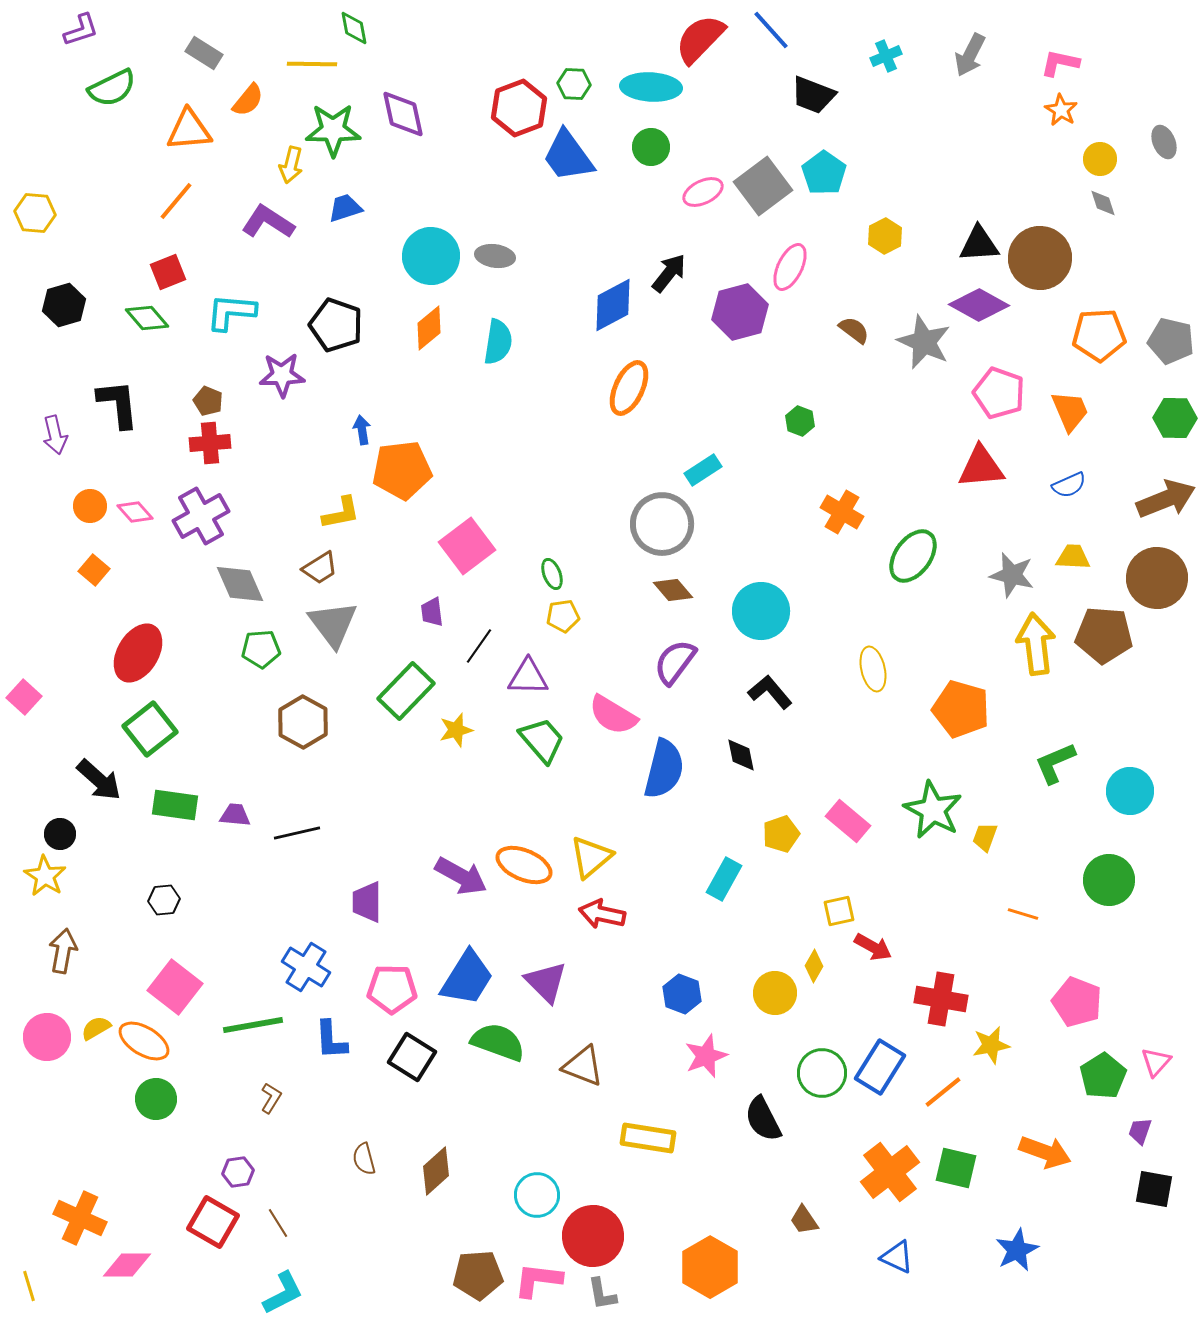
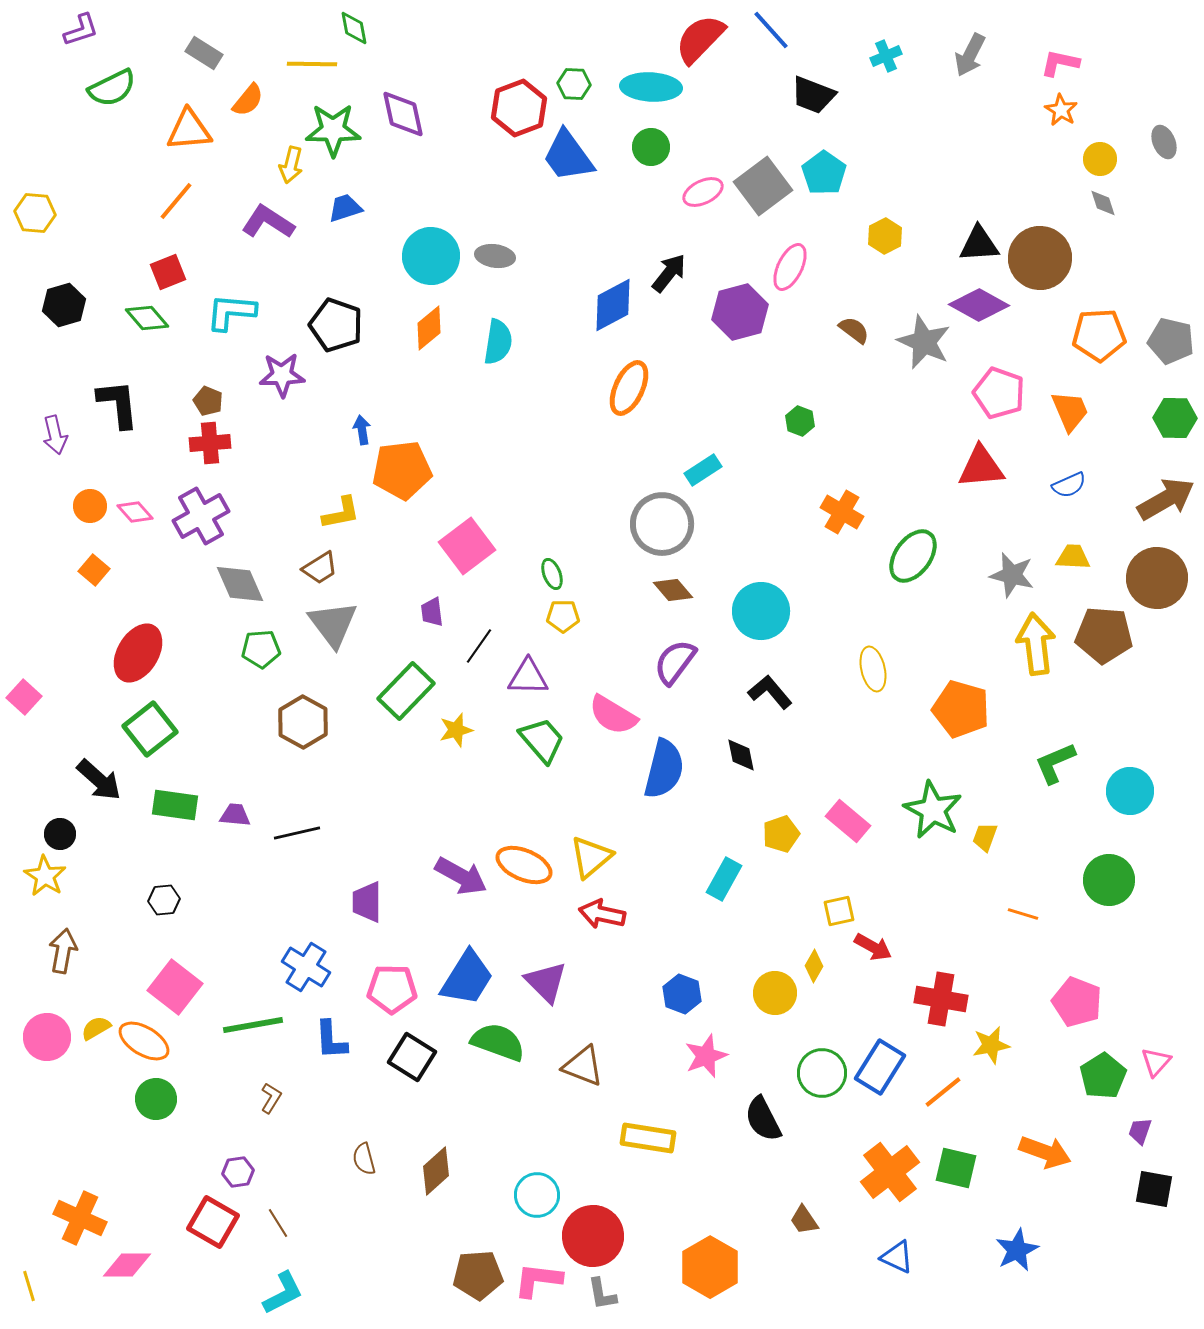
brown arrow at (1166, 499): rotated 8 degrees counterclockwise
yellow pentagon at (563, 616): rotated 8 degrees clockwise
